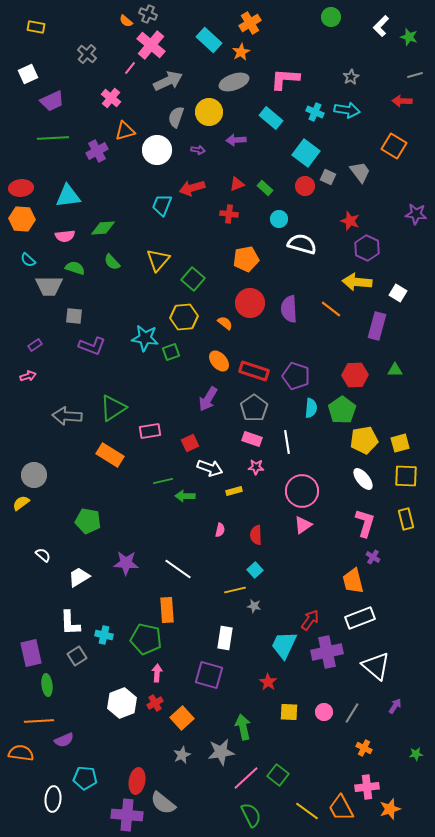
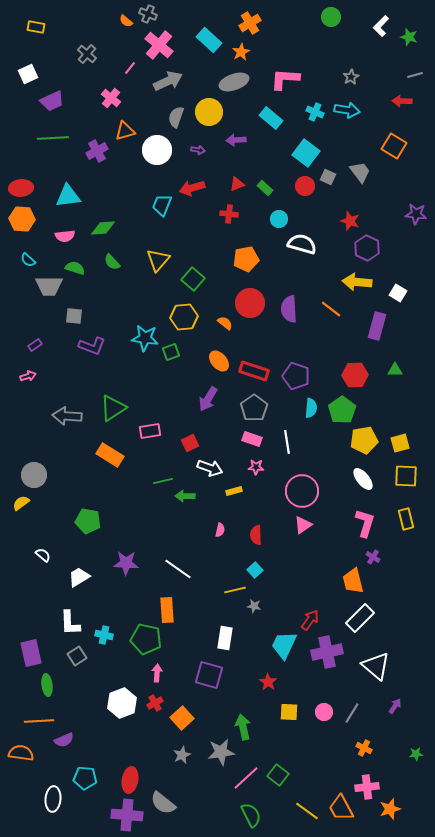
pink cross at (151, 45): moved 8 px right
white rectangle at (360, 618): rotated 24 degrees counterclockwise
red ellipse at (137, 781): moved 7 px left, 1 px up
